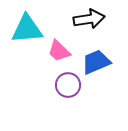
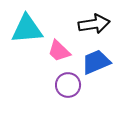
black arrow: moved 5 px right, 5 px down
